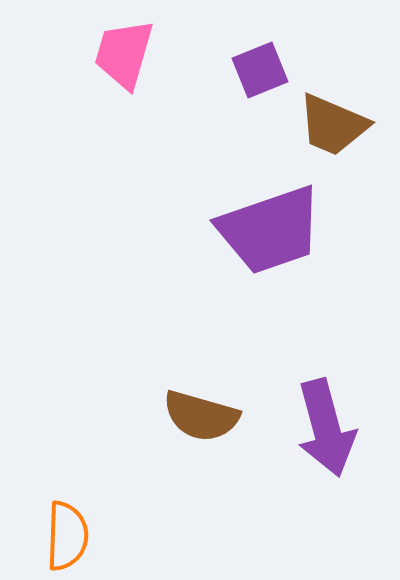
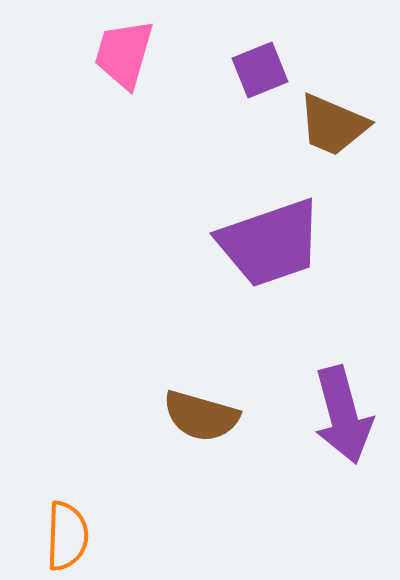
purple trapezoid: moved 13 px down
purple arrow: moved 17 px right, 13 px up
